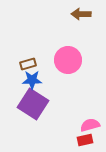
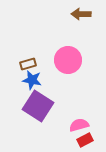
blue star: rotated 12 degrees clockwise
purple square: moved 5 px right, 2 px down
pink semicircle: moved 11 px left
red rectangle: rotated 14 degrees counterclockwise
